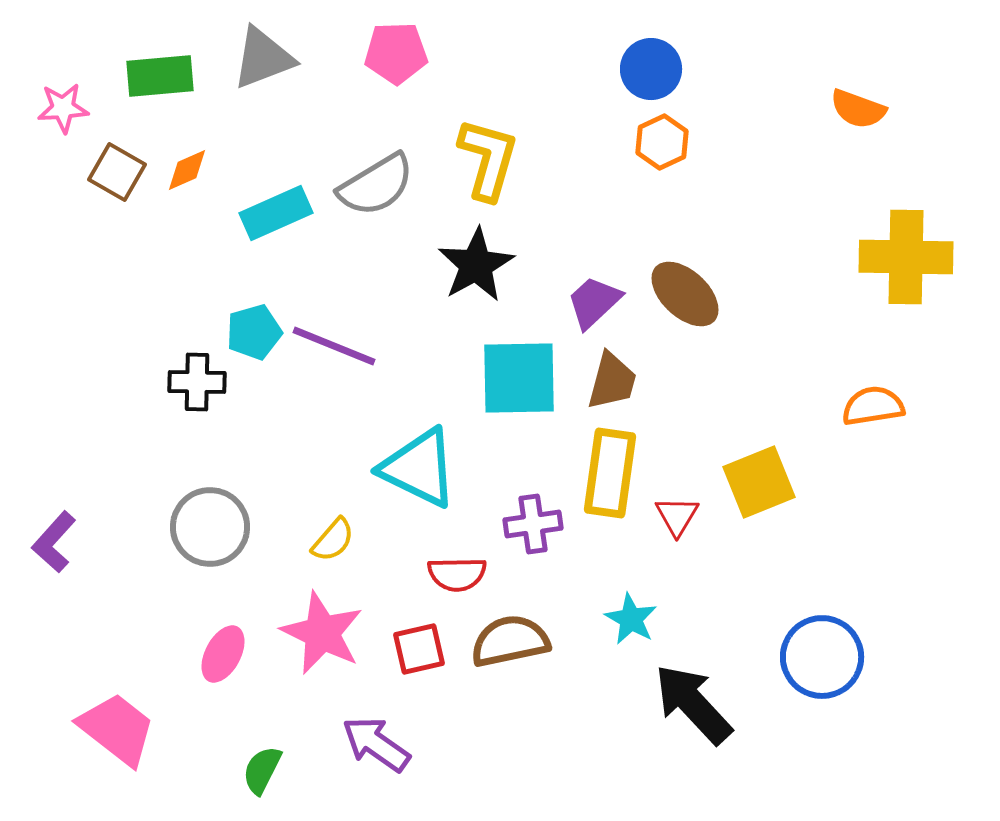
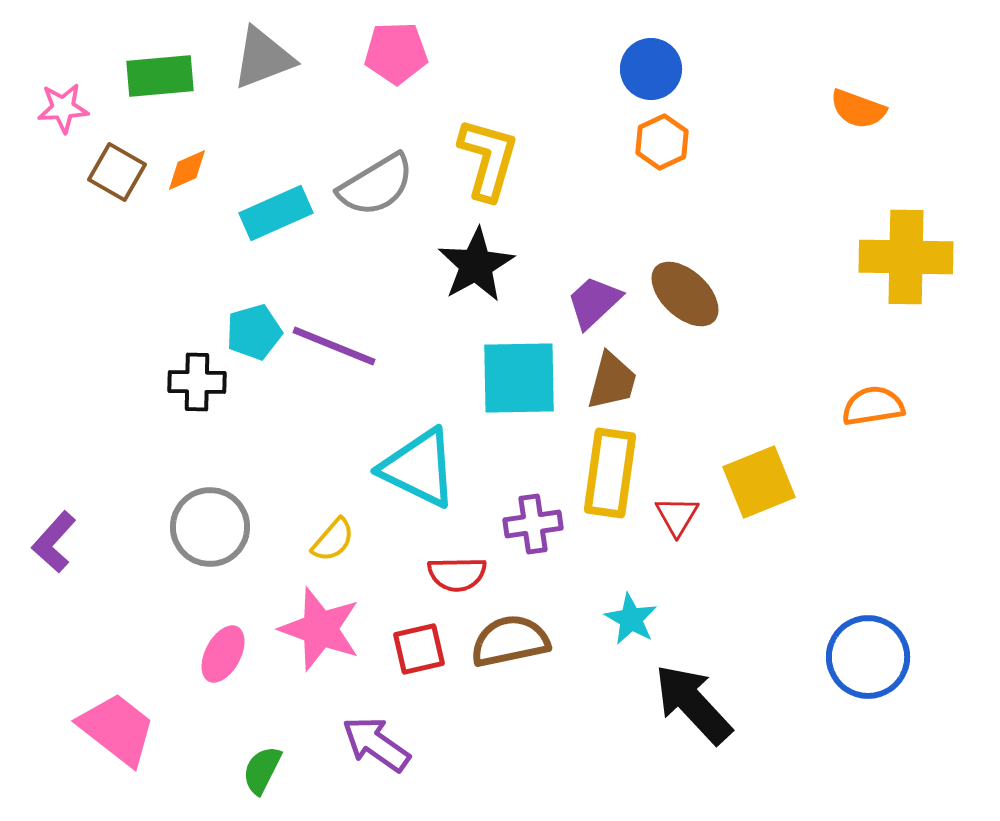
pink star at (322, 633): moved 2 px left, 4 px up; rotated 6 degrees counterclockwise
blue circle at (822, 657): moved 46 px right
